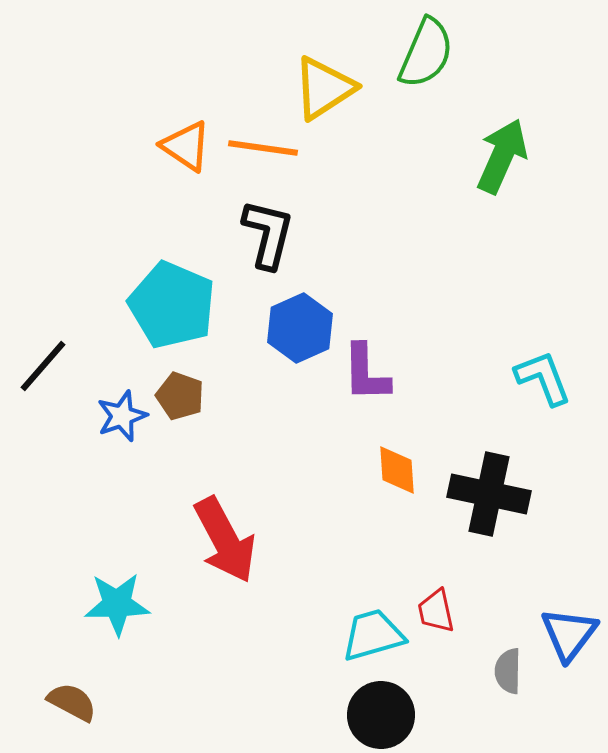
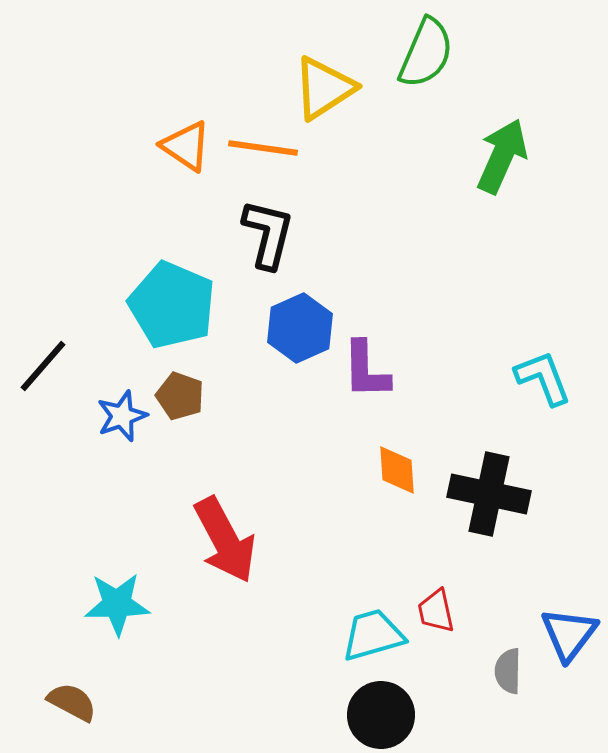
purple L-shape: moved 3 px up
